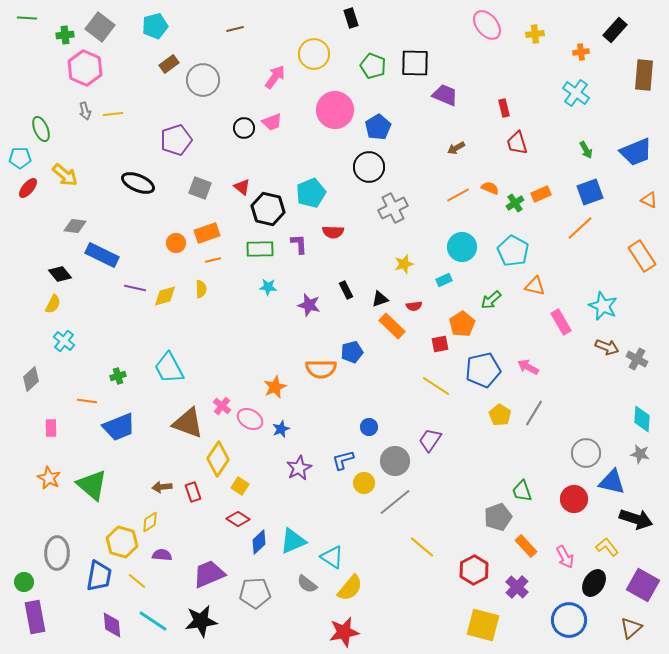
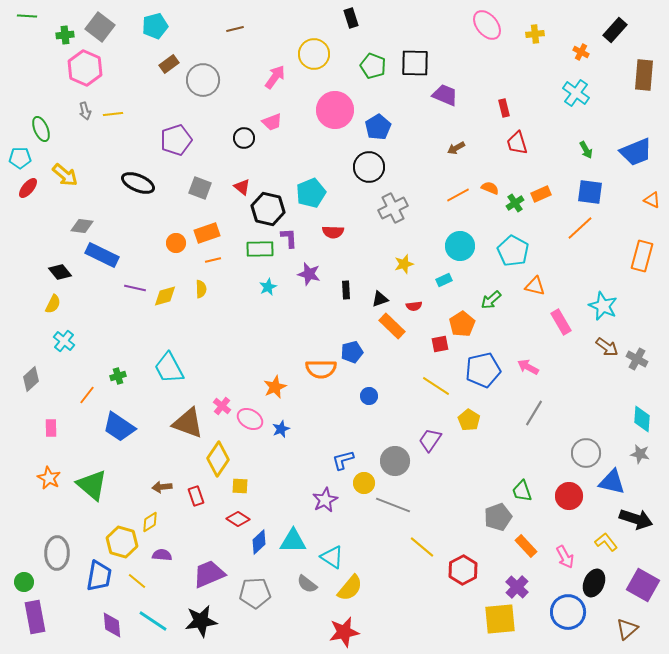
green line at (27, 18): moved 2 px up
orange cross at (581, 52): rotated 35 degrees clockwise
black circle at (244, 128): moved 10 px down
blue square at (590, 192): rotated 28 degrees clockwise
orange triangle at (649, 200): moved 3 px right
gray diamond at (75, 226): moved 7 px right
purple L-shape at (299, 244): moved 10 px left, 6 px up
cyan circle at (462, 247): moved 2 px left, 1 px up
orange rectangle at (642, 256): rotated 48 degrees clockwise
black diamond at (60, 274): moved 2 px up
cyan star at (268, 287): rotated 30 degrees counterclockwise
black rectangle at (346, 290): rotated 24 degrees clockwise
purple star at (309, 305): moved 31 px up
brown arrow at (607, 347): rotated 15 degrees clockwise
orange line at (87, 401): moved 6 px up; rotated 60 degrees counterclockwise
yellow pentagon at (500, 415): moved 31 px left, 5 px down
blue trapezoid at (119, 427): rotated 56 degrees clockwise
blue circle at (369, 427): moved 31 px up
purple star at (299, 468): moved 26 px right, 32 px down
yellow square at (240, 486): rotated 30 degrees counterclockwise
red rectangle at (193, 492): moved 3 px right, 4 px down
red circle at (574, 499): moved 5 px left, 3 px up
gray line at (395, 502): moved 2 px left, 3 px down; rotated 60 degrees clockwise
cyan triangle at (293, 541): rotated 24 degrees clockwise
yellow L-shape at (607, 547): moved 1 px left, 5 px up
red hexagon at (474, 570): moved 11 px left
black ellipse at (594, 583): rotated 8 degrees counterclockwise
blue circle at (569, 620): moved 1 px left, 8 px up
yellow square at (483, 625): moved 17 px right, 6 px up; rotated 20 degrees counterclockwise
brown triangle at (631, 628): moved 4 px left, 1 px down
